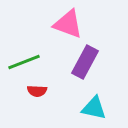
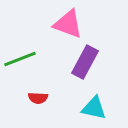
green line: moved 4 px left, 3 px up
red semicircle: moved 1 px right, 7 px down
